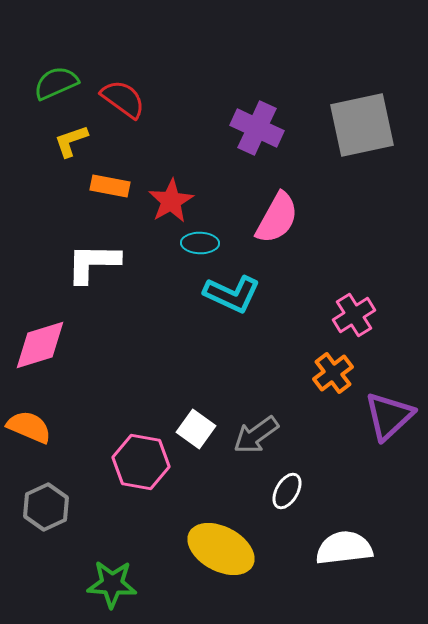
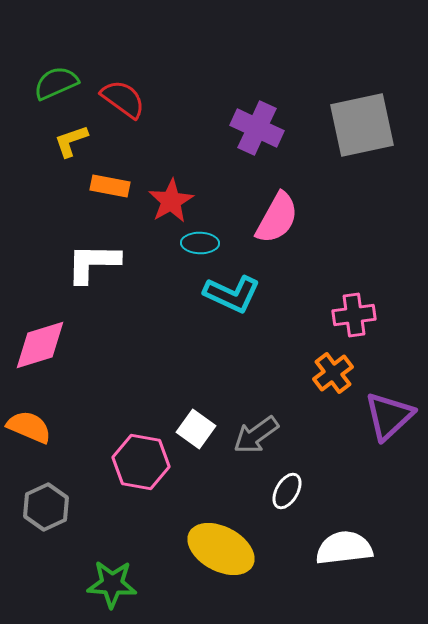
pink cross: rotated 24 degrees clockwise
